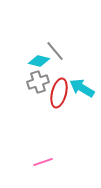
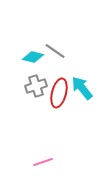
gray line: rotated 15 degrees counterclockwise
cyan diamond: moved 6 px left, 4 px up
gray cross: moved 2 px left, 4 px down
cyan arrow: rotated 20 degrees clockwise
